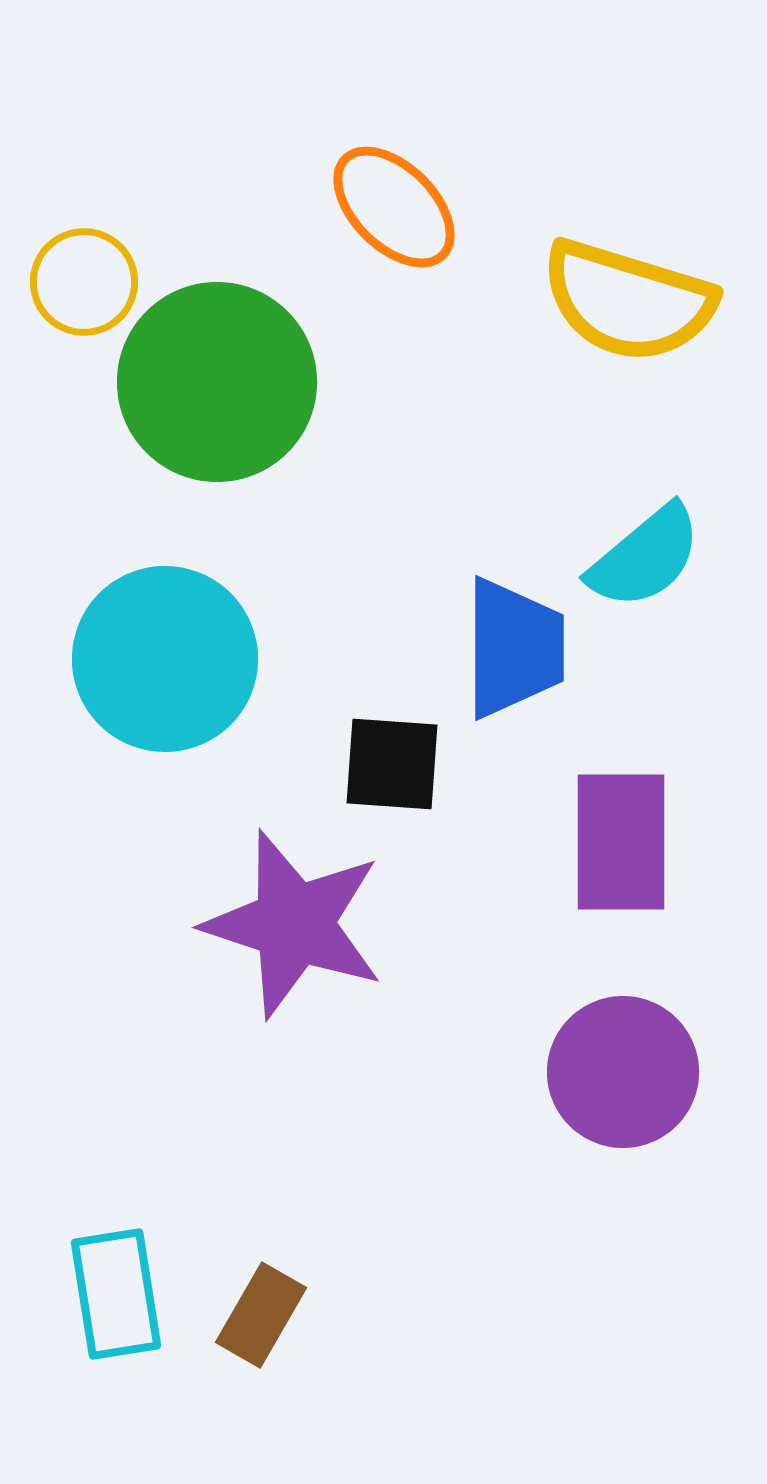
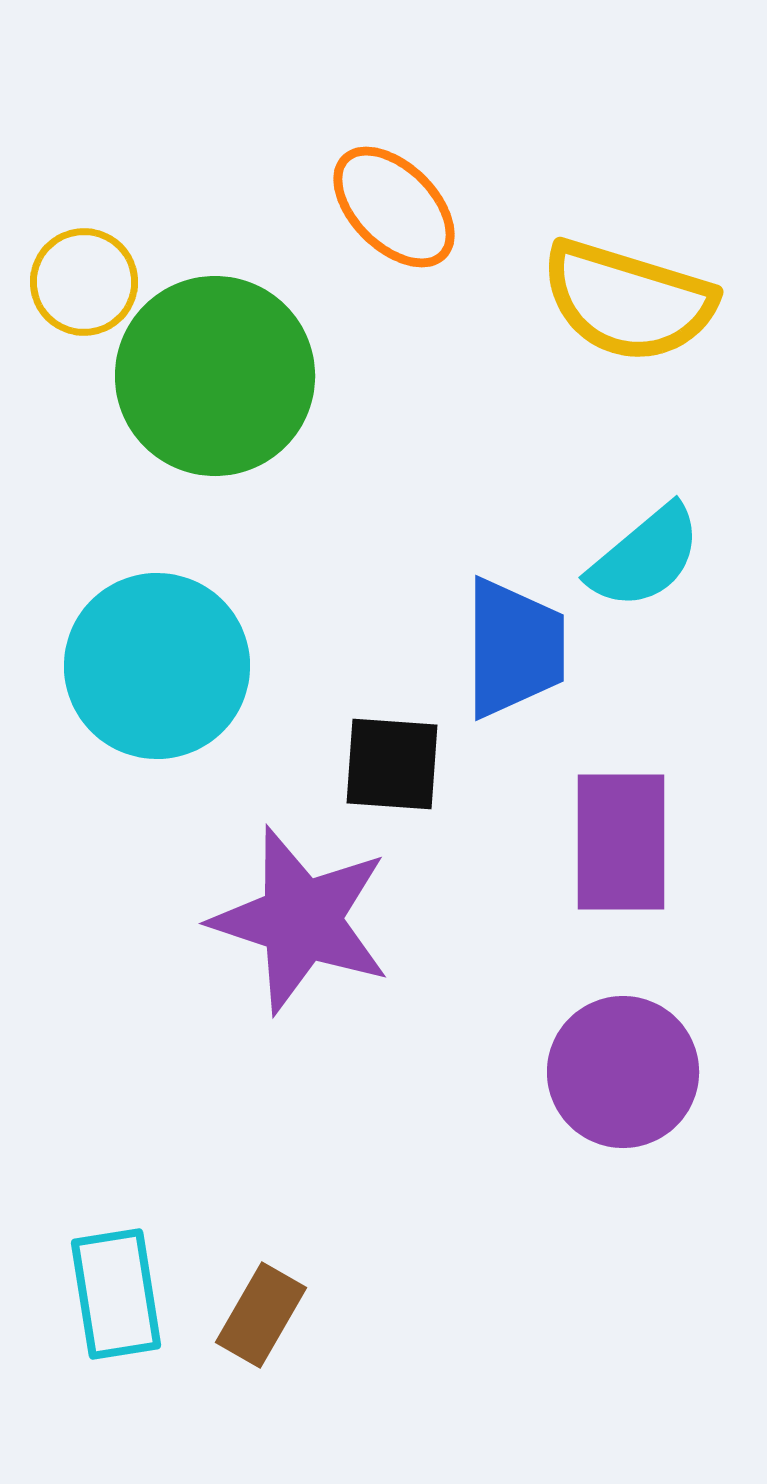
green circle: moved 2 px left, 6 px up
cyan circle: moved 8 px left, 7 px down
purple star: moved 7 px right, 4 px up
